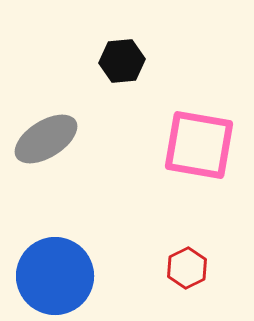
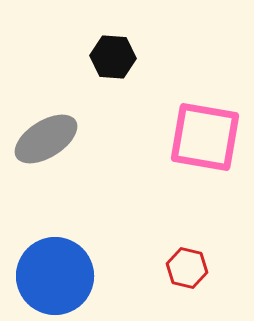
black hexagon: moved 9 px left, 4 px up; rotated 9 degrees clockwise
pink square: moved 6 px right, 8 px up
red hexagon: rotated 21 degrees counterclockwise
